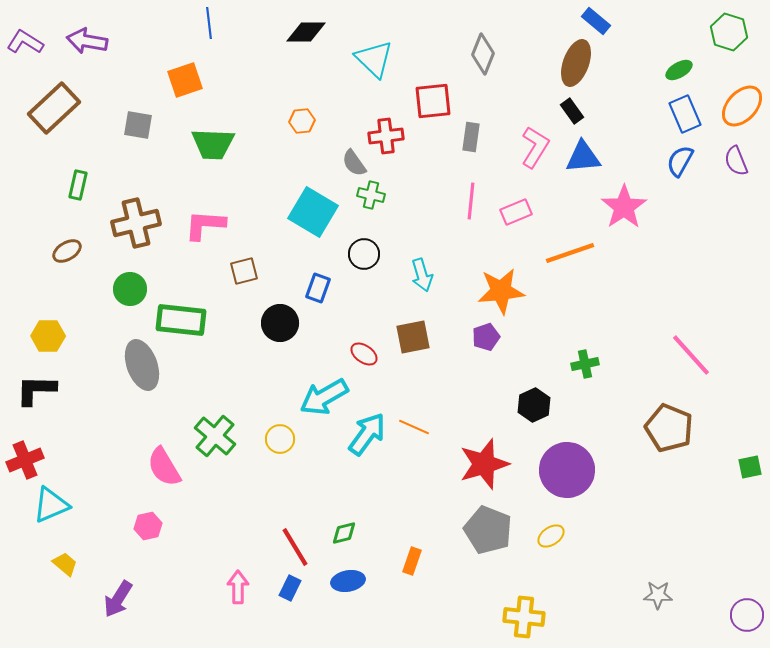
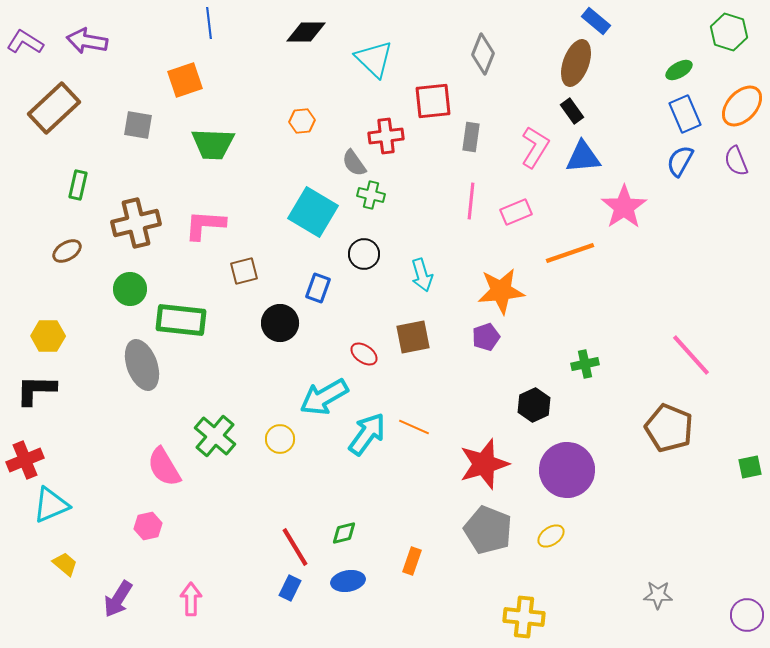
pink arrow at (238, 587): moved 47 px left, 12 px down
